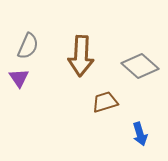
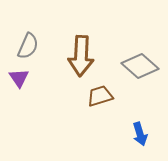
brown trapezoid: moved 5 px left, 6 px up
